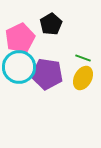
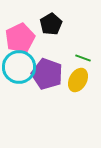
purple pentagon: rotated 12 degrees clockwise
yellow ellipse: moved 5 px left, 2 px down
